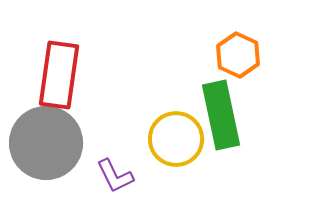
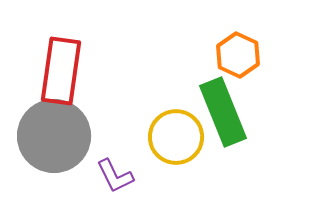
red rectangle: moved 2 px right, 4 px up
green rectangle: moved 2 px right, 3 px up; rotated 10 degrees counterclockwise
yellow circle: moved 2 px up
gray circle: moved 8 px right, 7 px up
